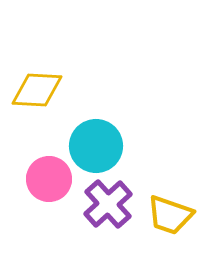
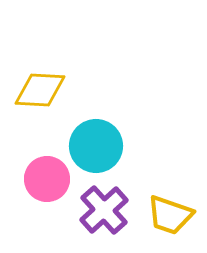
yellow diamond: moved 3 px right
pink circle: moved 2 px left
purple cross: moved 4 px left, 6 px down
